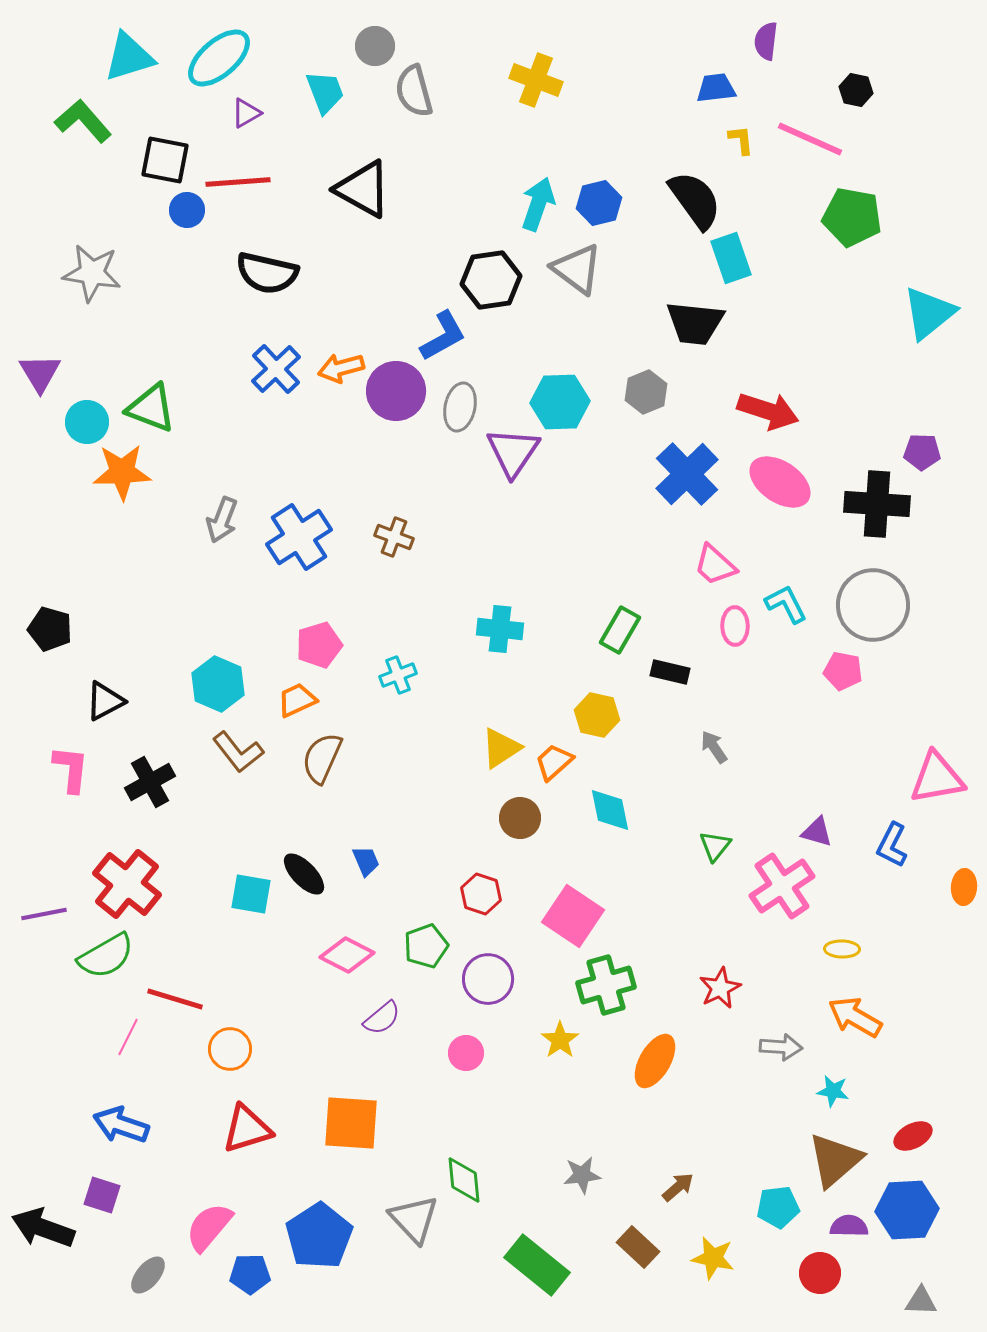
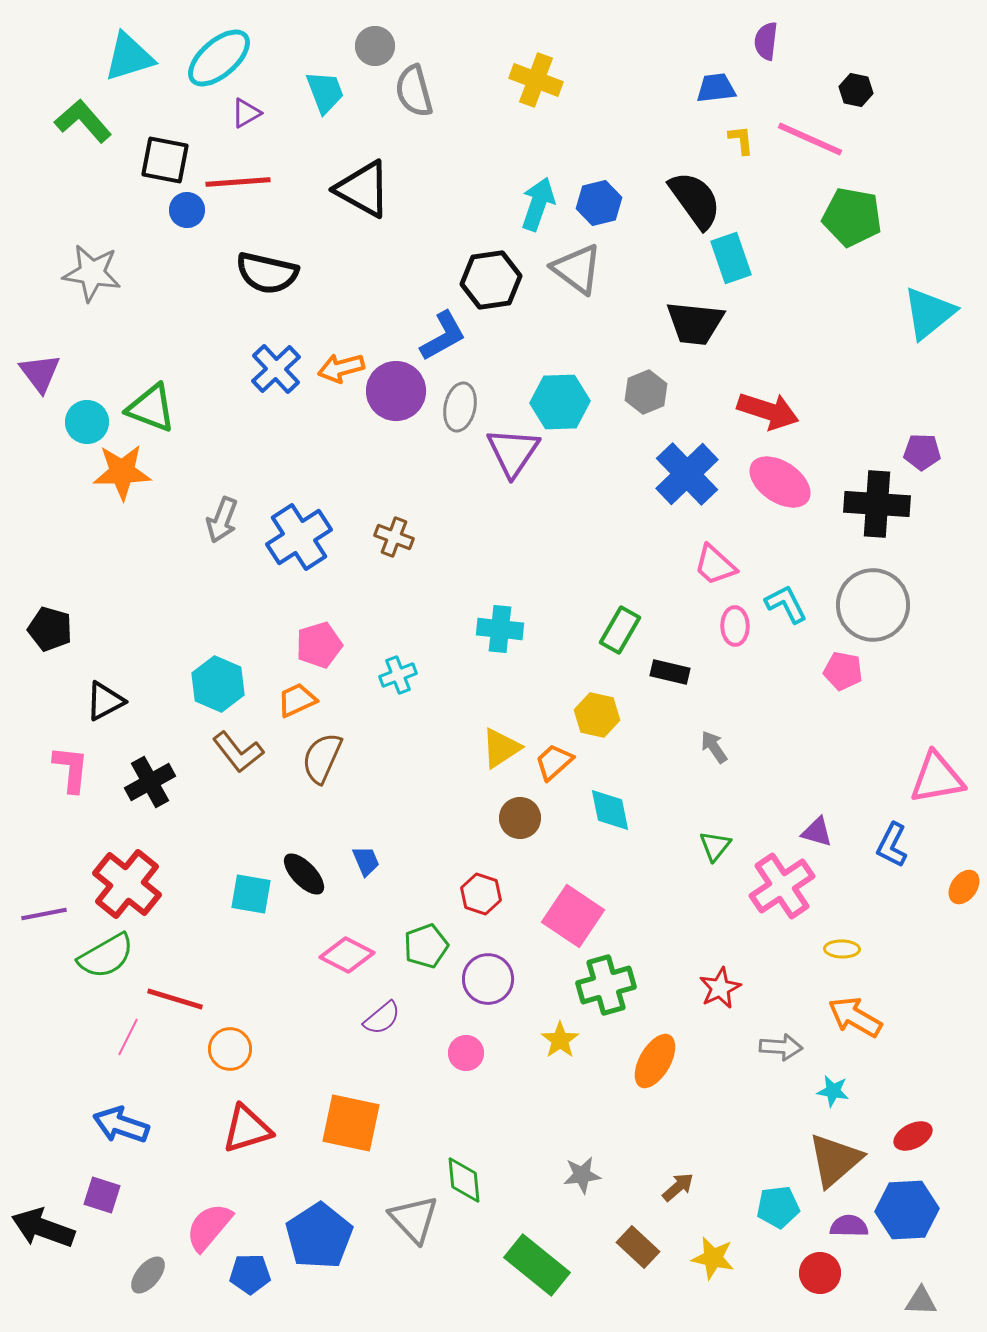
purple triangle at (40, 373): rotated 6 degrees counterclockwise
orange ellipse at (964, 887): rotated 32 degrees clockwise
orange square at (351, 1123): rotated 8 degrees clockwise
